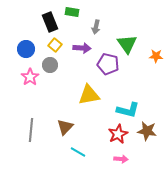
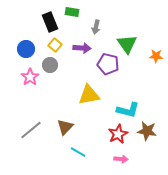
gray line: rotated 45 degrees clockwise
